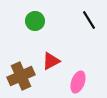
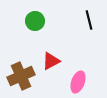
black line: rotated 18 degrees clockwise
